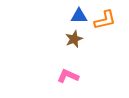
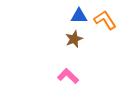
orange L-shape: rotated 110 degrees counterclockwise
pink L-shape: rotated 20 degrees clockwise
